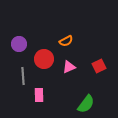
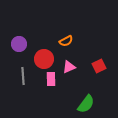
pink rectangle: moved 12 px right, 16 px up
